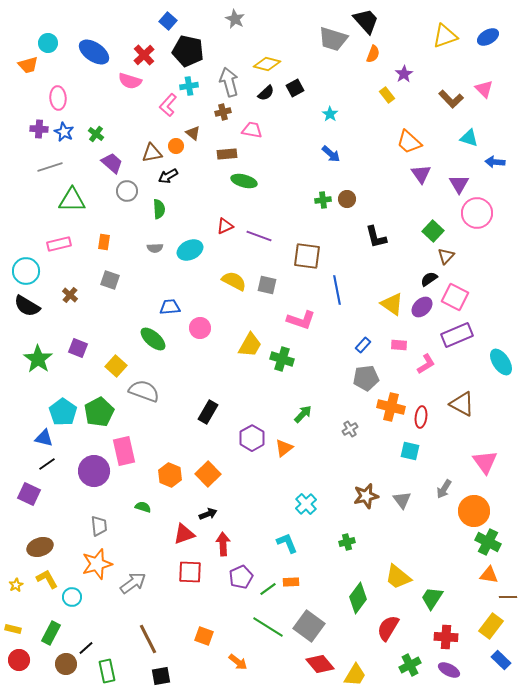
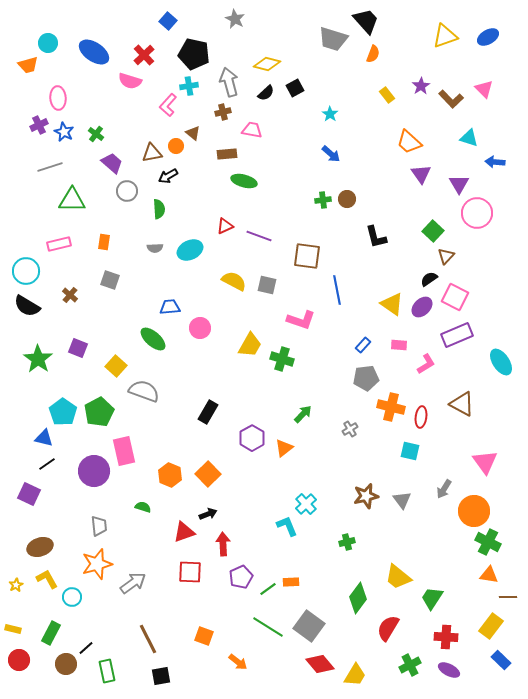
black pentagon at (188, 51): moved 6 px right, 3 px down
purple star at (404, 74): moved 17 px right, 12 px down
purple cross at (39, 129): moved 4 px up; rotated 30 degrees counterclockwise
red triangle at (184, 534): moved 2 px up
cyan L-shape at (287, 543): moved 17 px up
